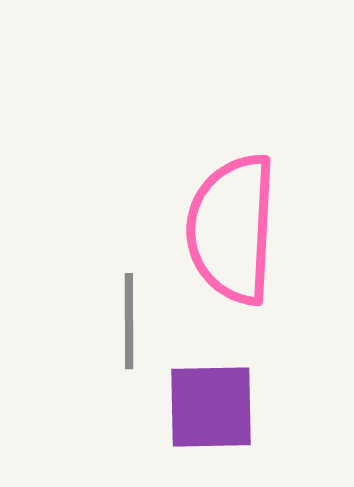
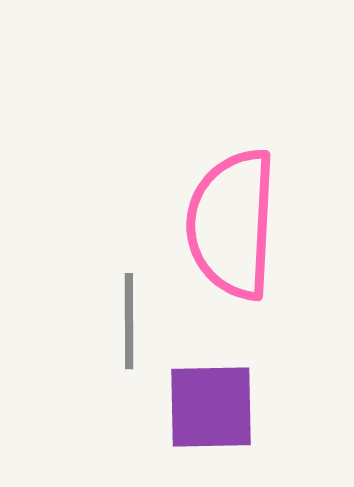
pink semicircle: moved 5 px up
